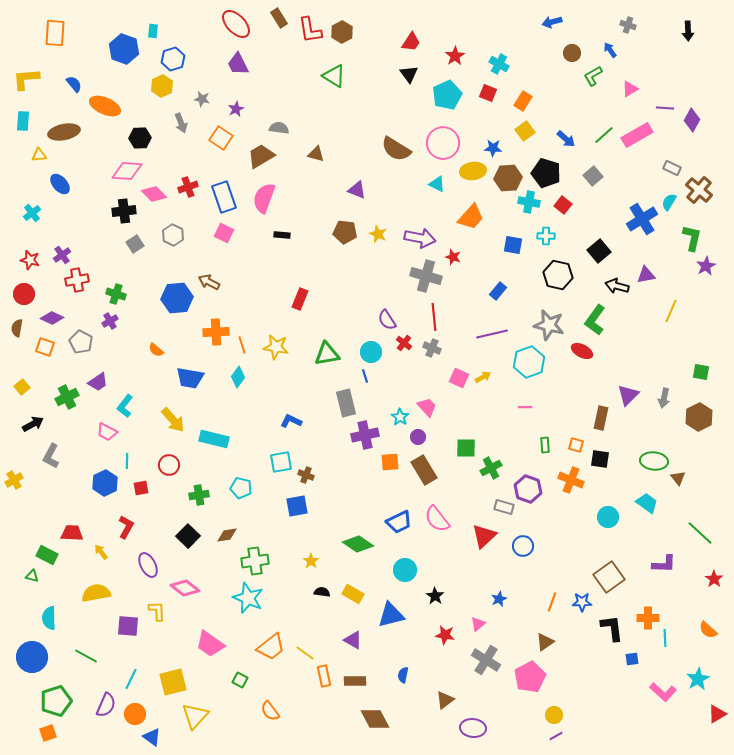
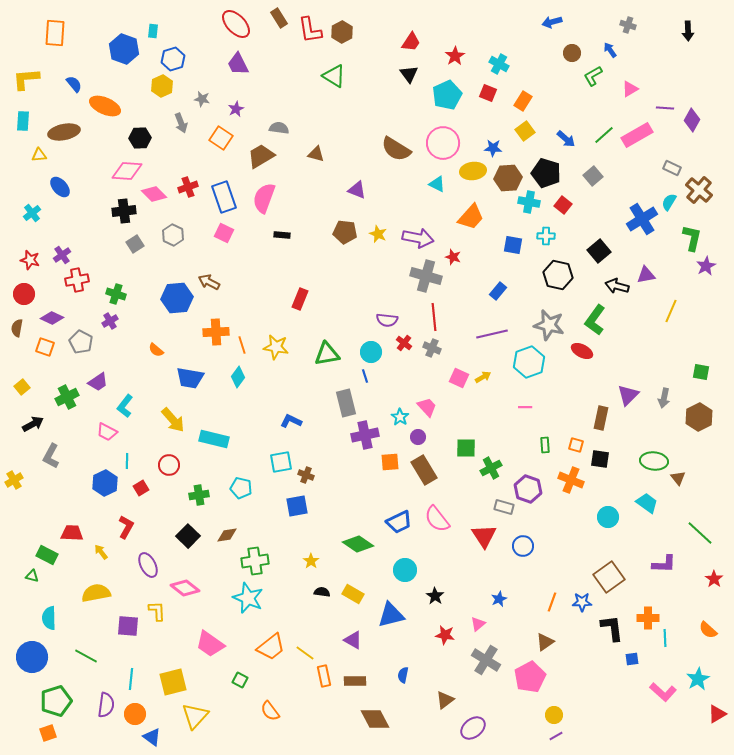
blue ellipse at (60, 184): moved 3 px down
purple arrow at (420, 238): moved 2 px left
purple semicircle at (387, 320): rotated 50 degrees counterclockwise
red square at (141, 488): rotated 21 degrees counterclockwise
red triangle at (484, 536): rotated 20 degrees counterclockwise
cyan line at (131, 679): rotated 20 degrees counterclockwise
purple semicircle at (106, 705): rotated 15 degrees counterclockwise
purple ellipse at (473, 728): rotated 45 degrees counterclockwise
